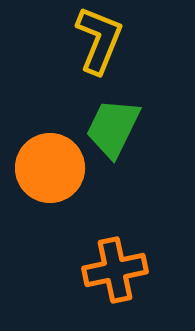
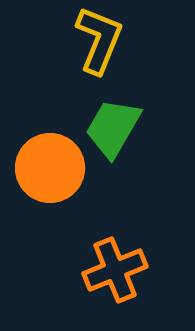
green trapezoid: rotated 4 degrees clockwise
orange cross: rotated 10 degrees counterclockwise
